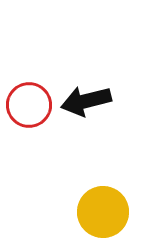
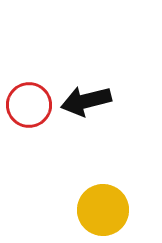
yellow circle: moved 2 px up
